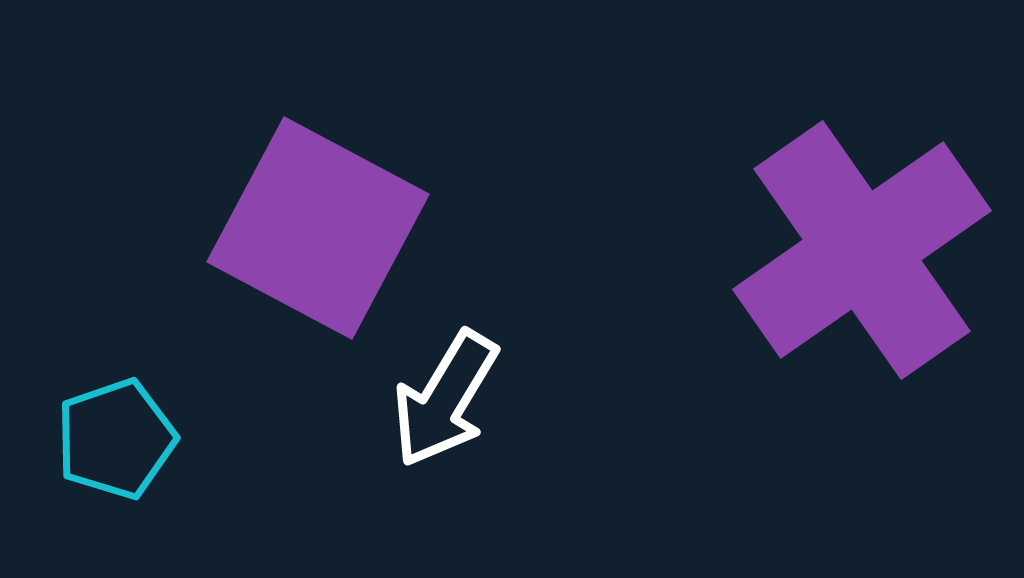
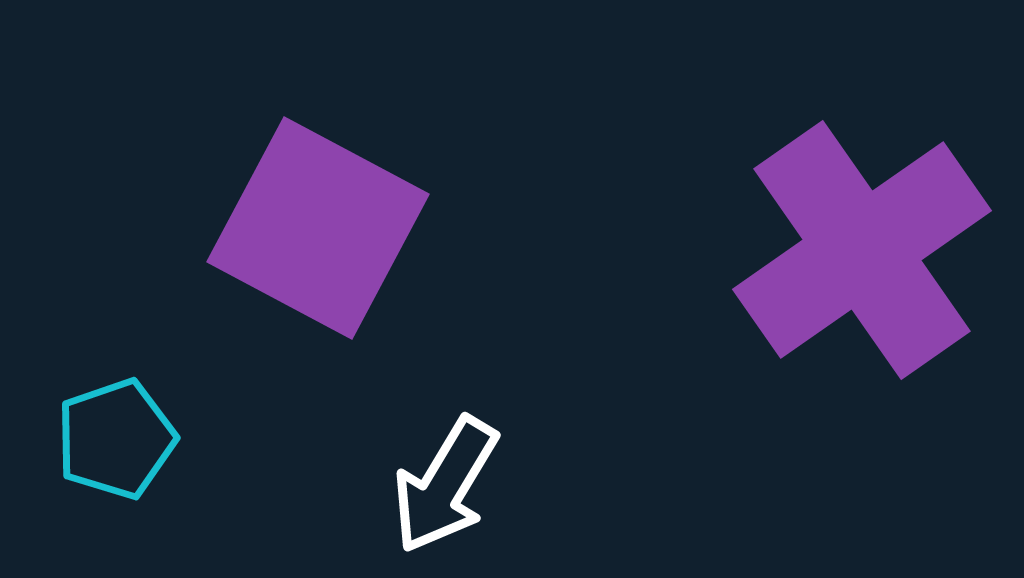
white arrow: moved 86 px down
